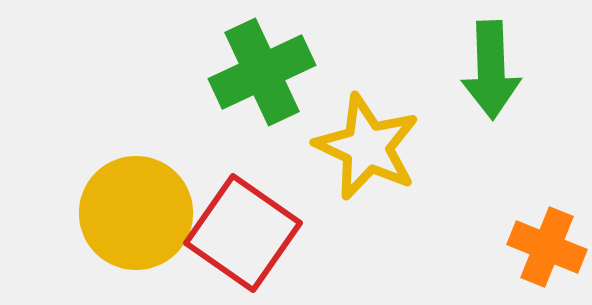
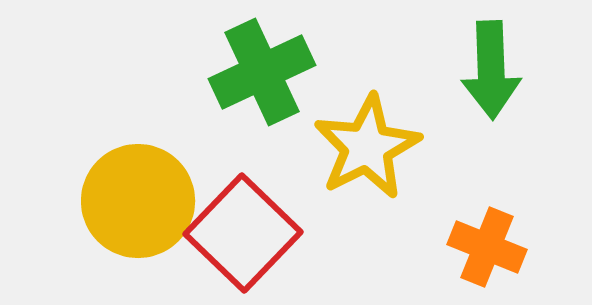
yellow star: rotated 20 degrees clockwise
yellow circle: moved 2 px right, 12 px up
red square: rotated 9 degrees clockwise
orange cross: moved 60 px left
